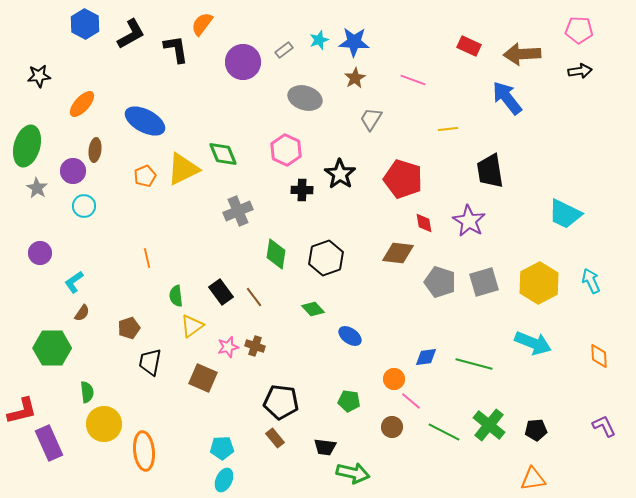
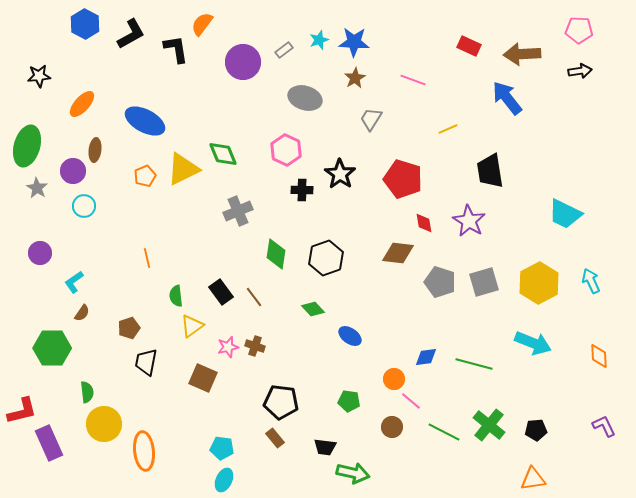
yellow line at (448, 129): rotated 18 degrees counterclockwise
black trapezoid at (150, 362): moved 4 px left
cyan pentagon at (222, 448): rotated 10 degrees clockwise
